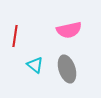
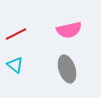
red line: moved 1 px right, 2 px up; rotated 55 degrees clockwise
cyan triangle: moved 20 px left
